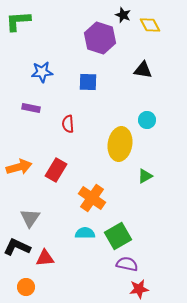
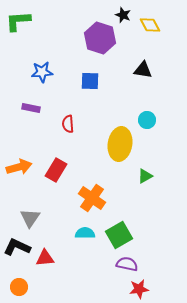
blue square: moved 2 px right, 1 px up
green square: moved 1 px right, 1 px up
orange circle: moved 7 px left
